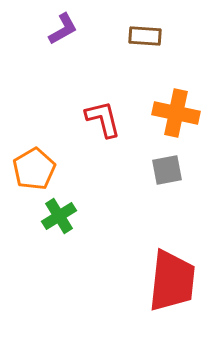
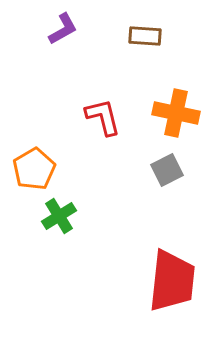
red L-shape: moved 2 px up
gray square: rotated 16 degrees counterclockwise
